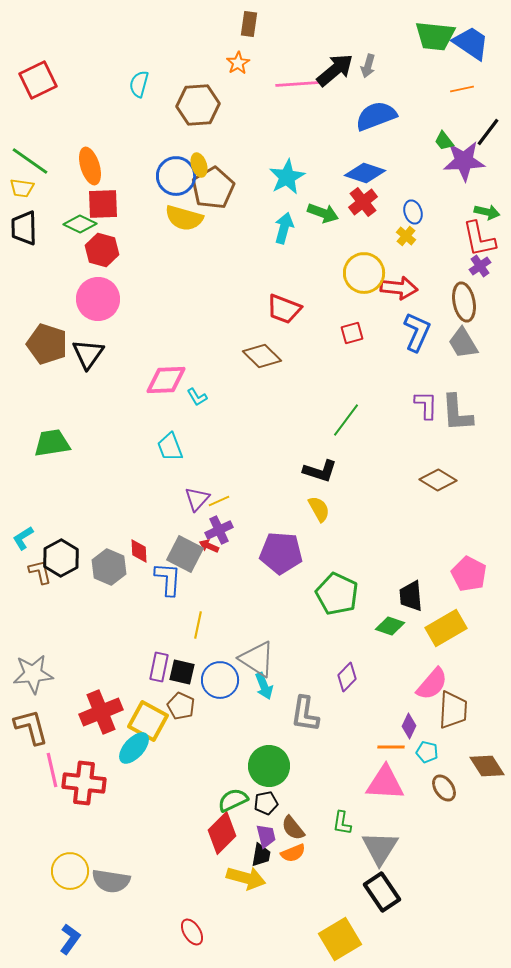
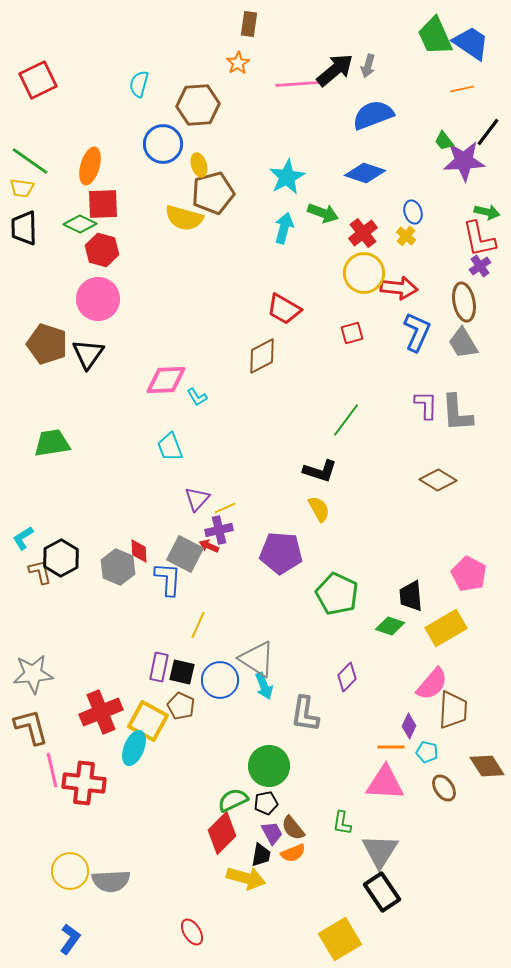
green trapezoid at (435, 36): rotated 60 degrees clockwise
blue semicircle at (376, 116): moved 3 px left, 1 px up
orange ellipse at (90, 166): rotated 33 degrees clockwise
blue circle at (176, 176): moved 13 px left, 32 px up
brown pentagon at (213, 188): moved 5 px down; rotated 15 degrees clockwise
red cross at (363, 202): moved 31 px down
red trapezoid at (284, 309): rotated 9 degrees clockwise
brown diamond at (262, 356): rotated 72 degrees counterclockwise
yellow line at (219, 501): moved 6 px right, 7 px down
purple cross at (219, 530): rotated 12 degrees clockwise
gray hexagon at (109, 567): moved 9 px right
yellow line at (198, 625): rotated 12 degrees clockwise
cyan ellipse at (134, 748): rotated 20 degrees counterclockwise
purple trapezoid at (266, 836): moved 6 px right, 3 px up; rotated 15 degrees counterclockwise
gray triangle at (380, 848): moved 3 px down
gray semicircle at (111, 881): rotated 12 degrees counterclockwise
